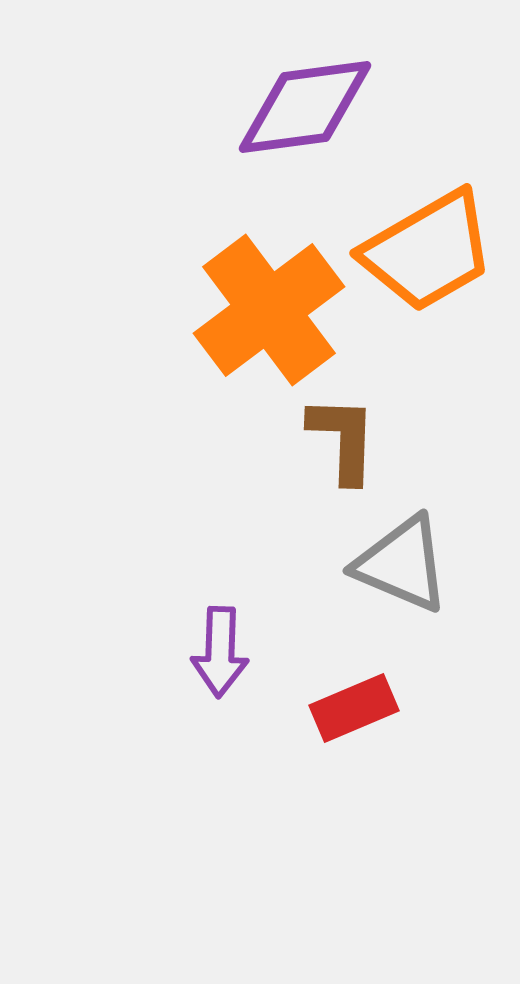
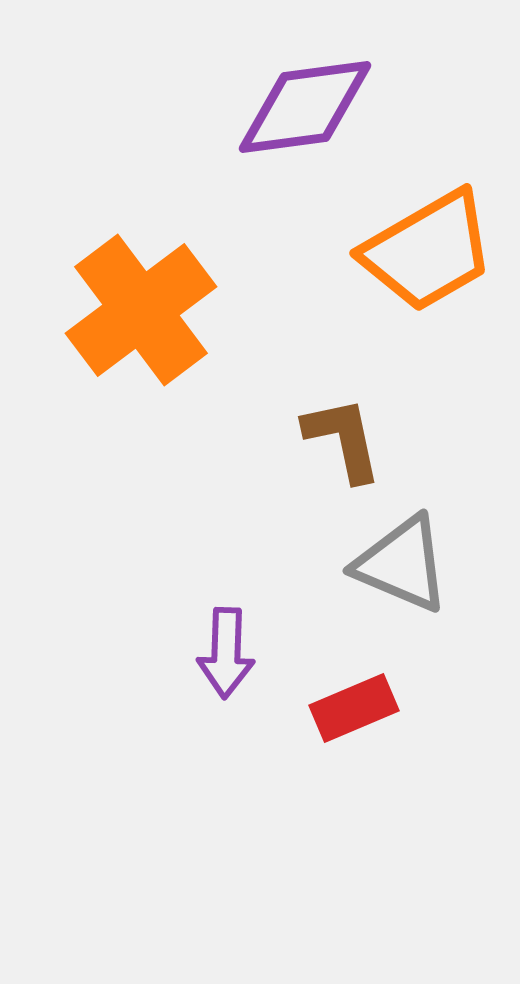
orange cross: moved 128 px left
brown L-shape: rotated 14 degrees counterclockwise
purple arrow: moved 6 px right, 1 px down
